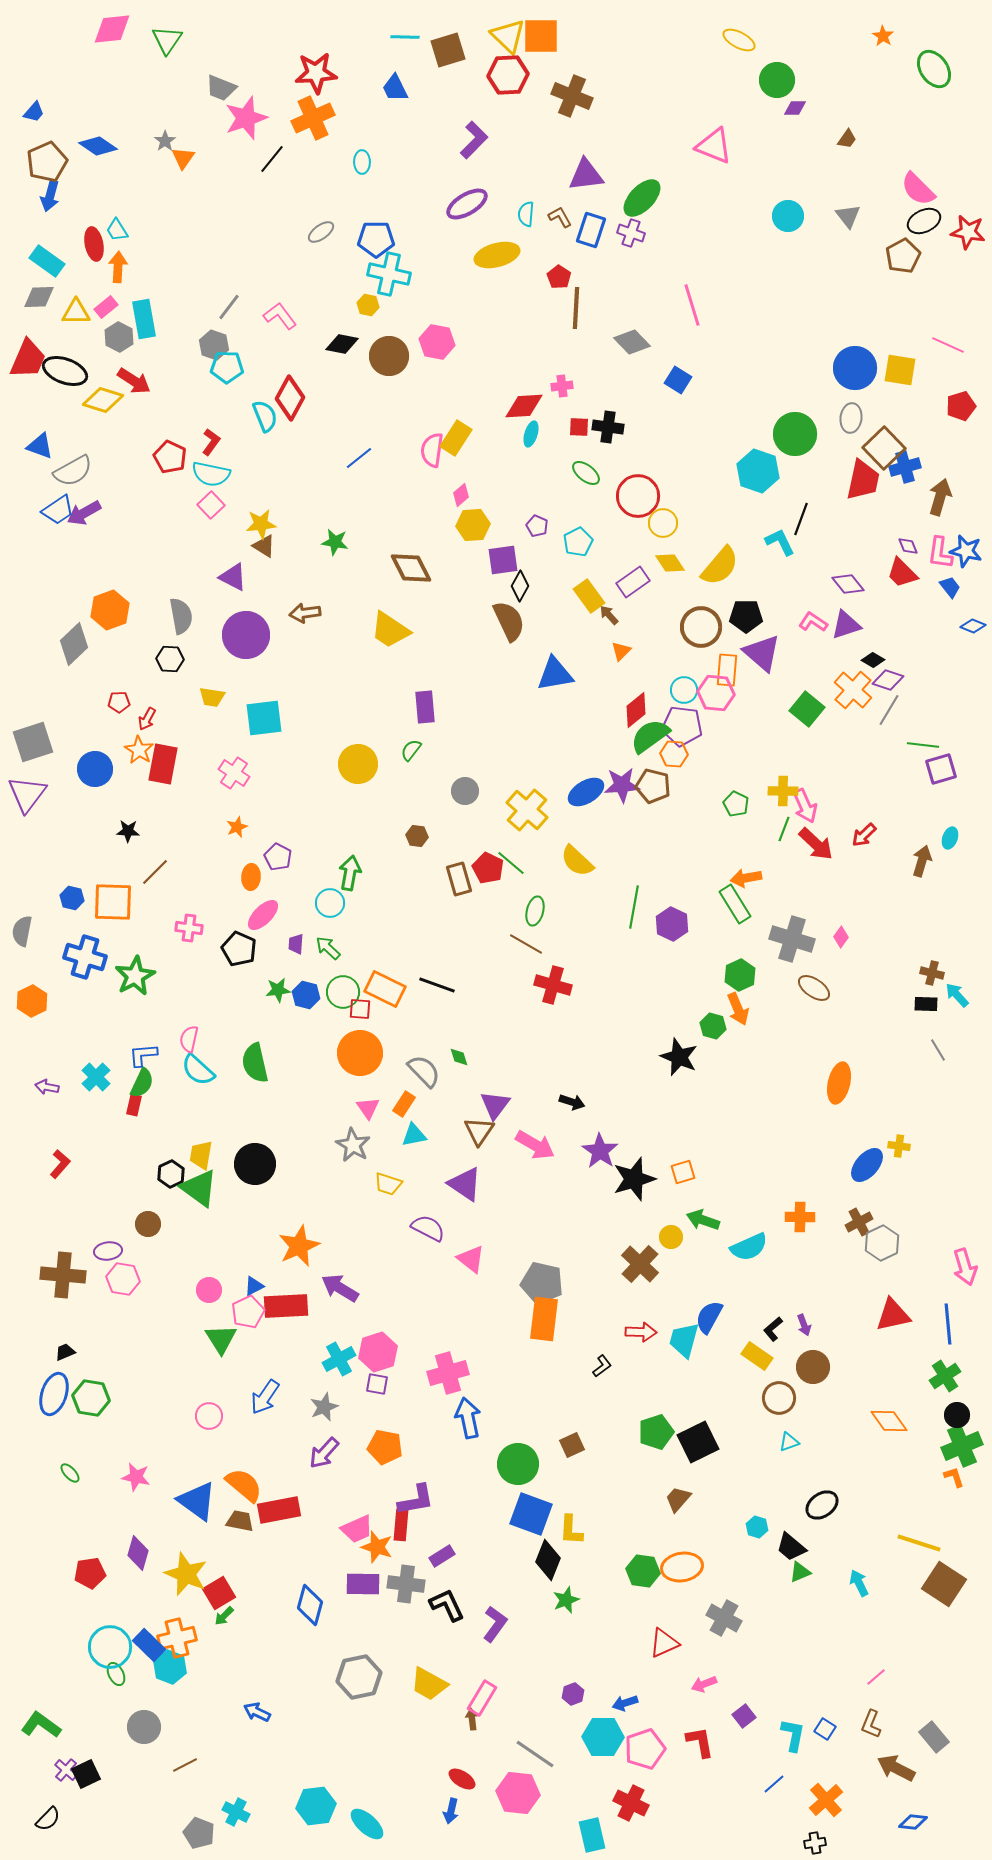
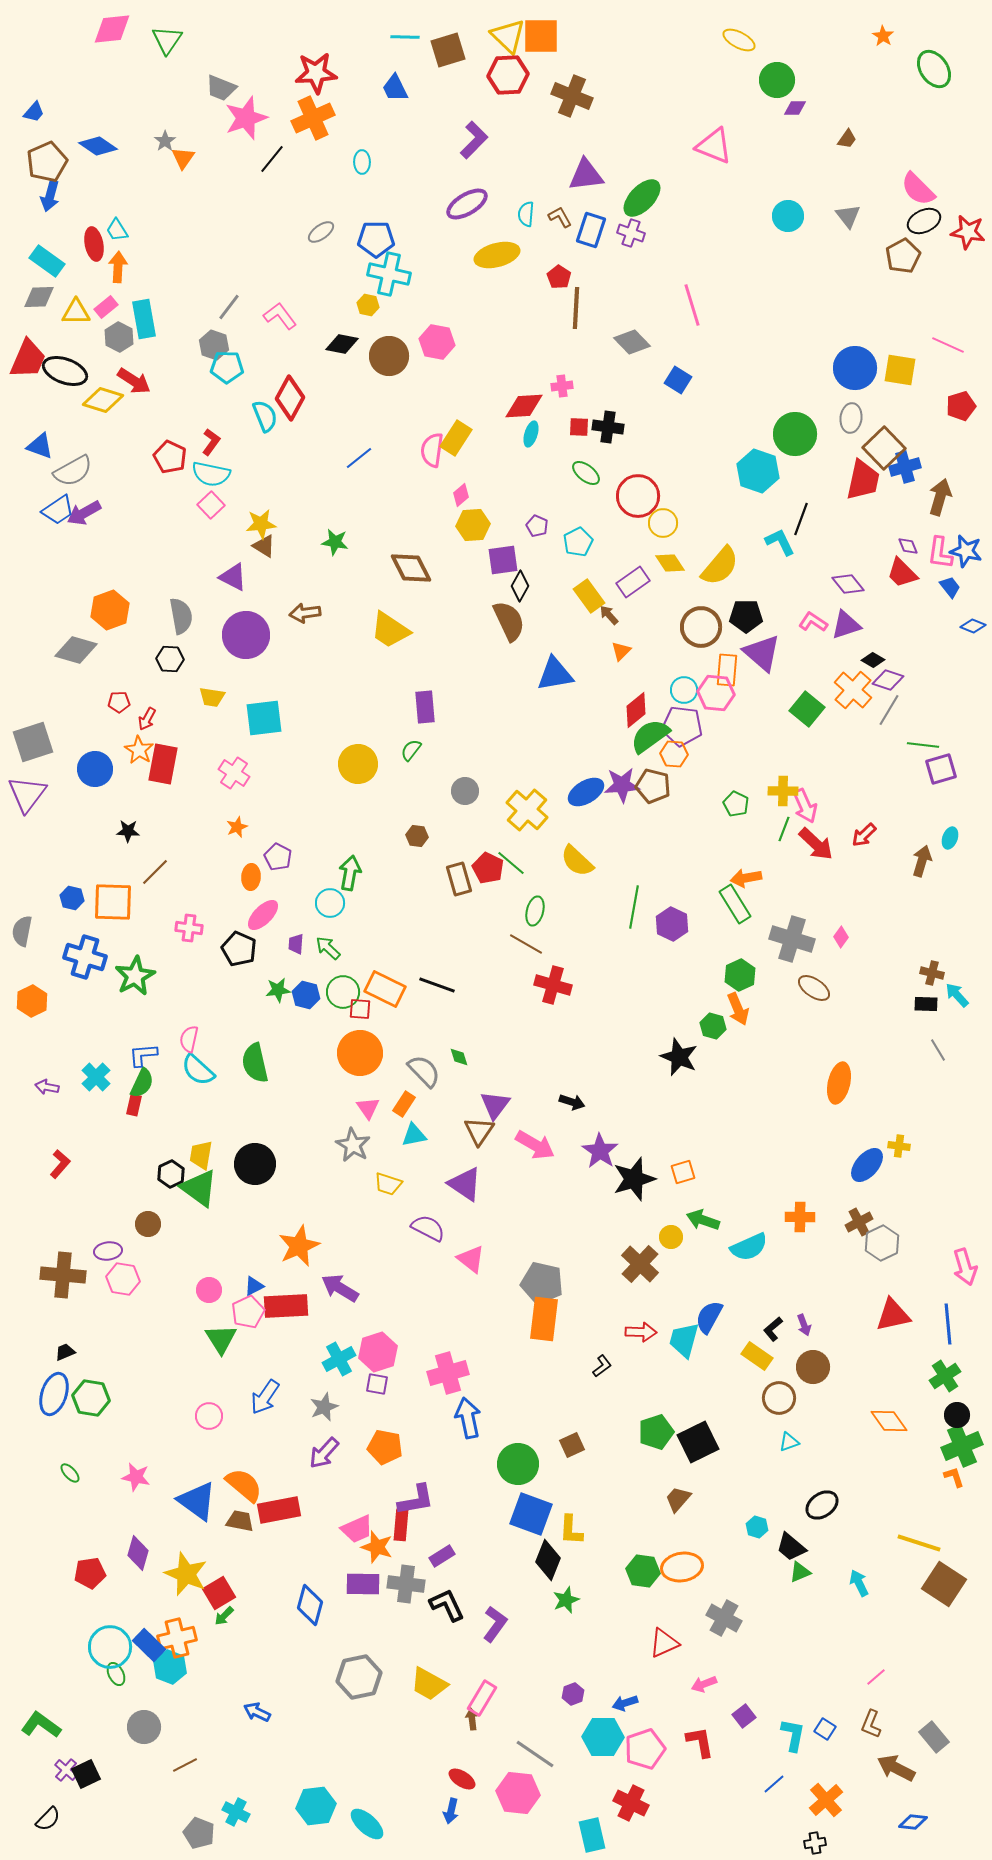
gray diamond at (74, 644): moved 2 px right, 6 px down; rotated 60 degrees clockwise
